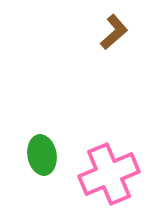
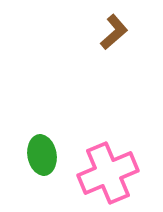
pink cross: moved 1 px left, 1 px up
